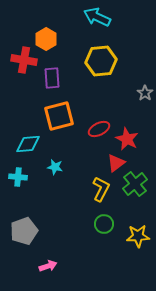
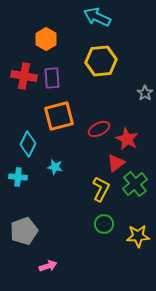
red cross: moved 16 px down
cyan diamond: rotated 60 degrees counterclockwise
